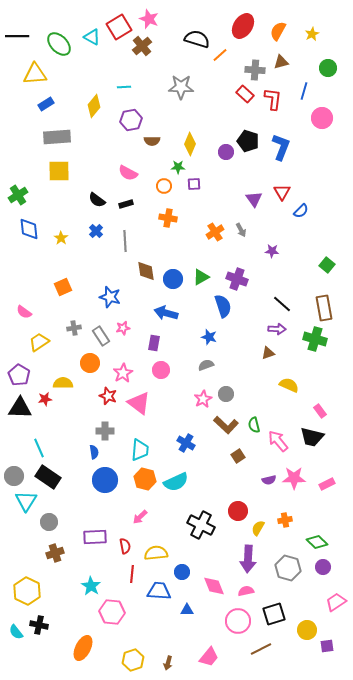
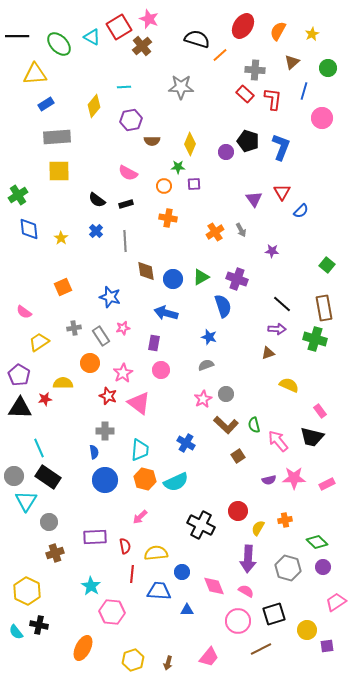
brown triangle at (281, 62): moved 11 px right; rotated 28 degrees counterclockwise
pink semicircle at (246, 591): rotated 42 degrees clockwise
